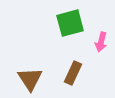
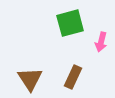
brown rectangle: moved 4 px down
